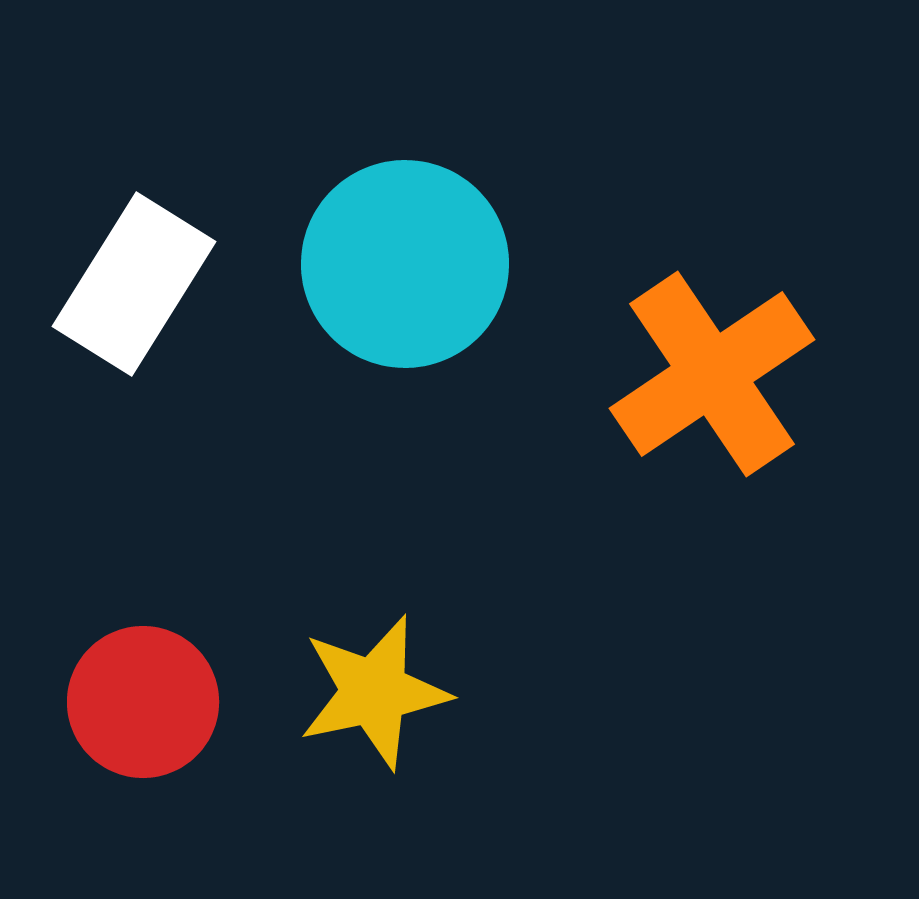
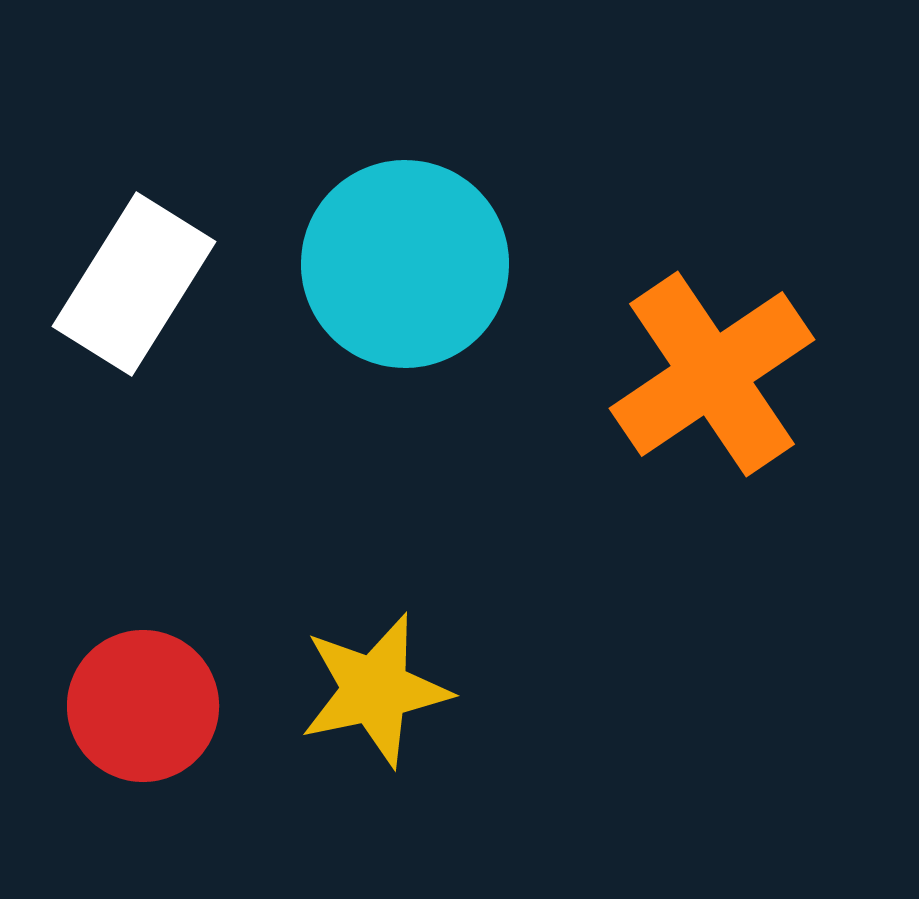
yellow star: moved 1 px right, 2 px up
red circle: moved 4 px down
